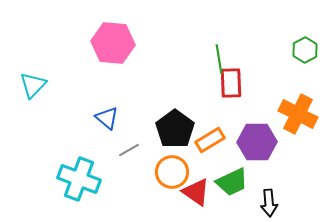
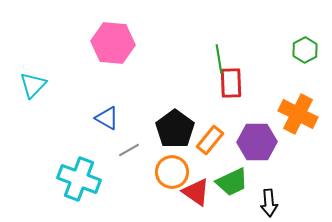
blue triangle: rotated 10 degrees counterclockwise
orange rectangle: rotated 20 degrees counterclockwise
